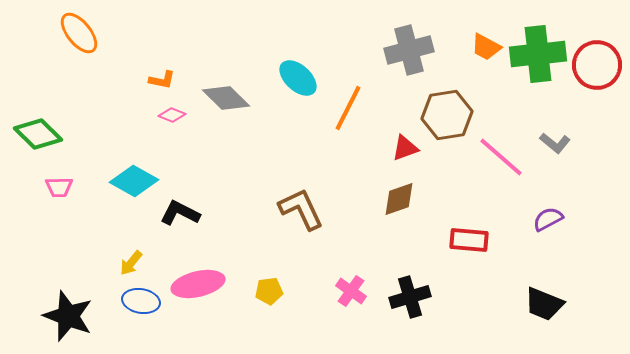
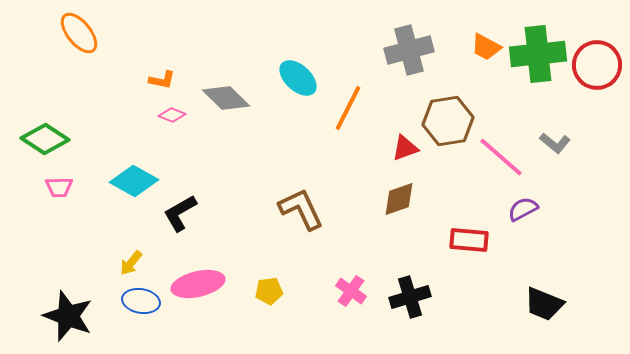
brown hexagon: moved 1 px right, 6 px down
green diamond: moved 7 px right, 5 px down; rotated 12 degrees counterclockwise
black L-shape: rotated 57 degrees counterclockwise
purple semicircle: moved 25 px left, 10 px up
